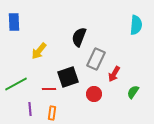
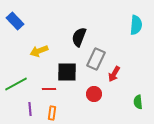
blue rectangle: moved 1 px right, 1 px up; rotated 42 degrees counterclockwise
yellow arrow: rotated 30 degrees clockwise
black square: moved 1 px left, 5 px up; rotated 20 degrees clockwise
green semicircle: moved 5 px right, 10 px down; rotated 40 degrees counterclockwise
